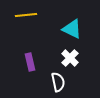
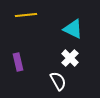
cyan triangle: moved 1 px right
purple rectangle: moved 12 px left
white semicircle: moved 1 px up; rotated 18 degrees counterclockwise
